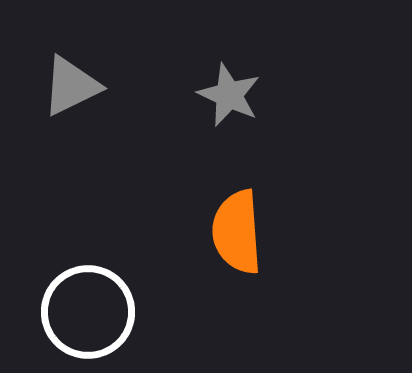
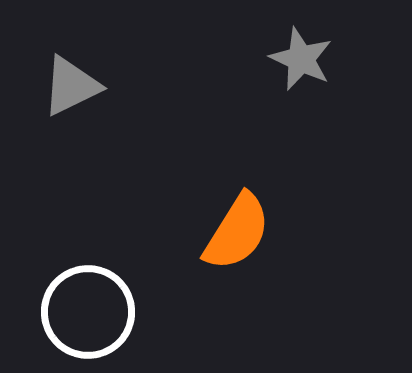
gray star: moved 72 px right, 36 px up
orange semicircle: rotated 144 degrees counterclockwise
